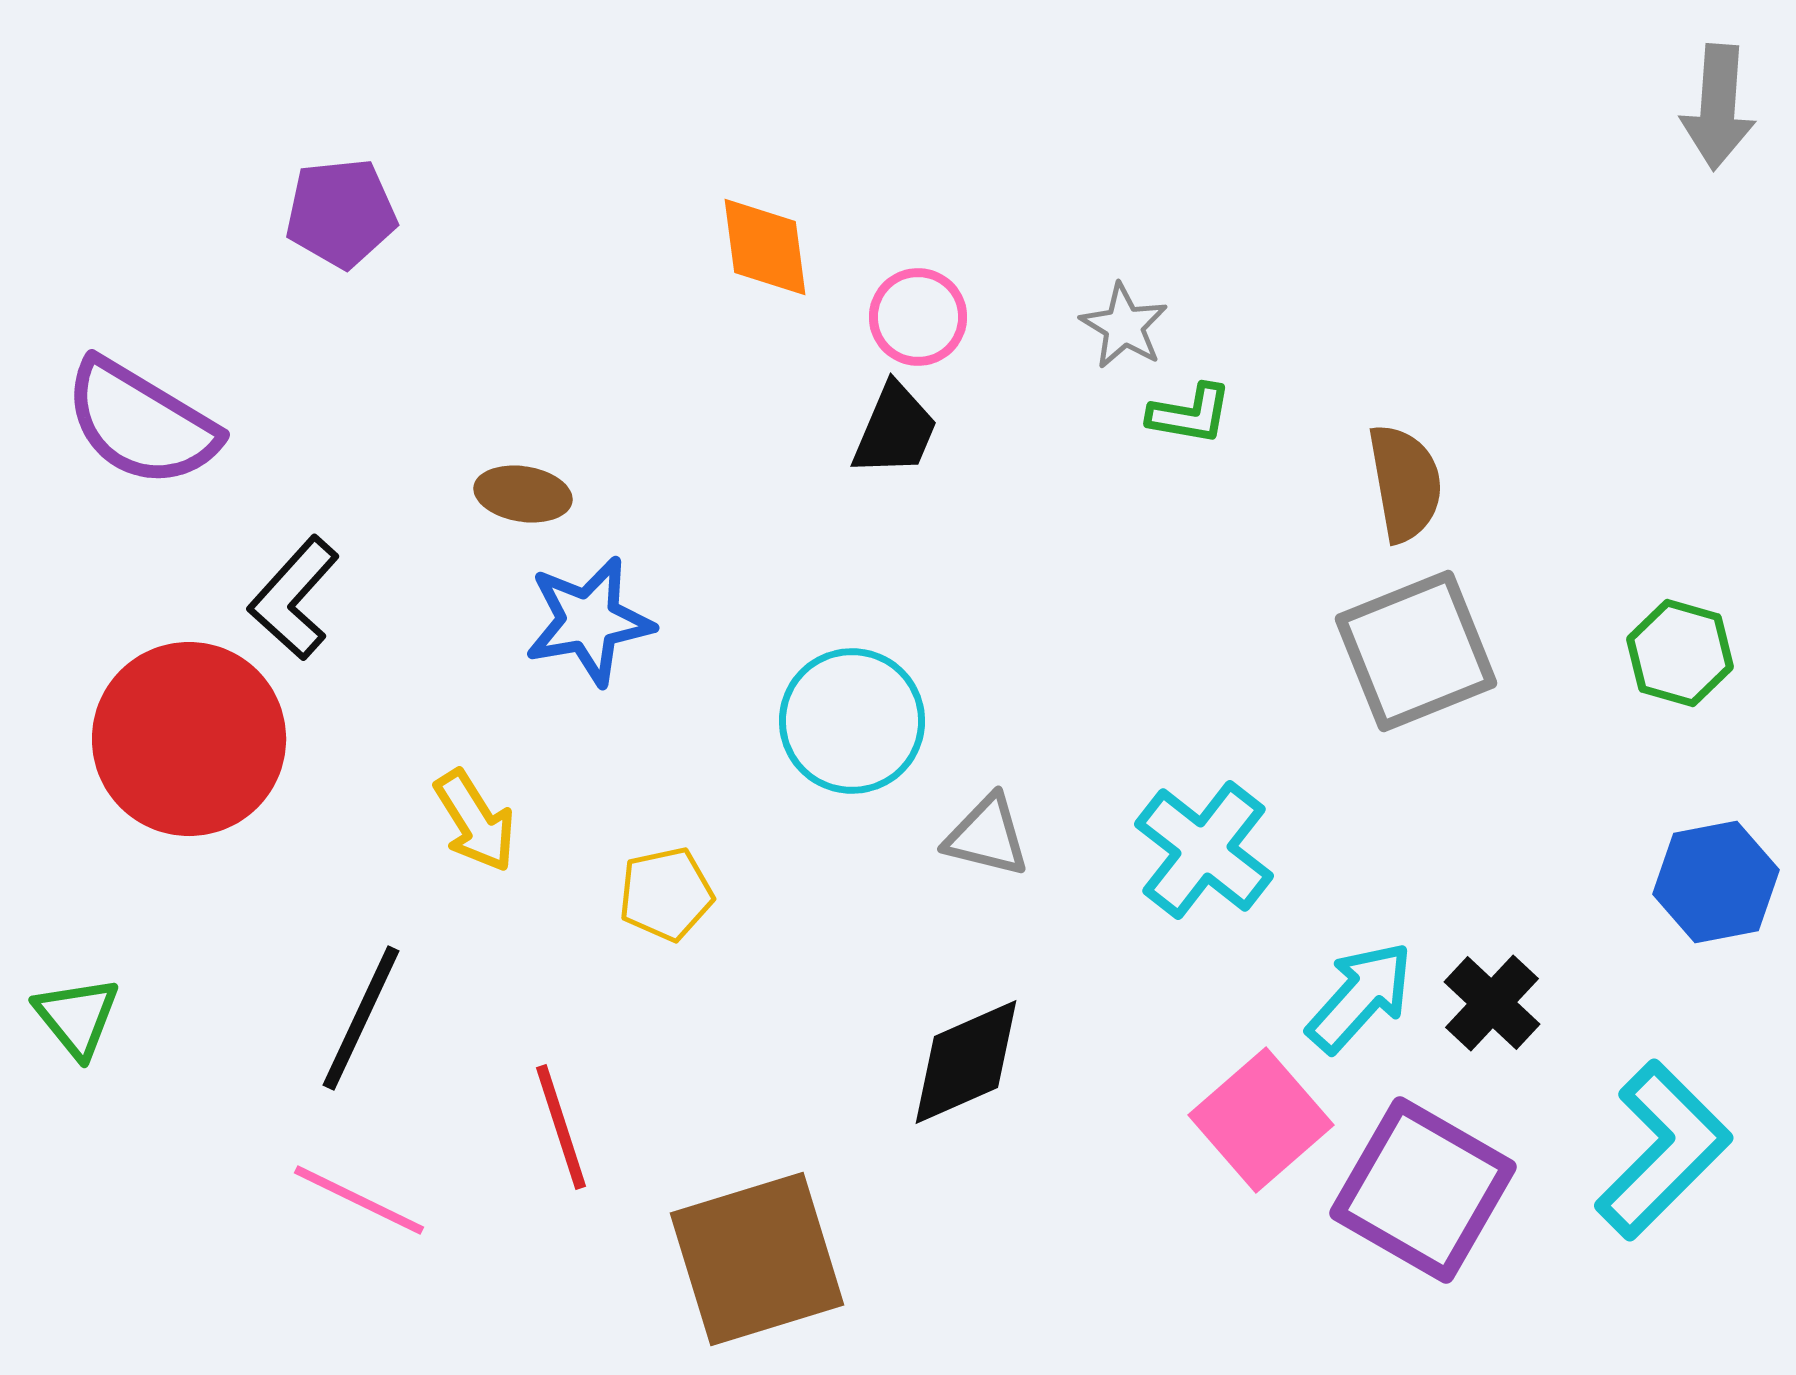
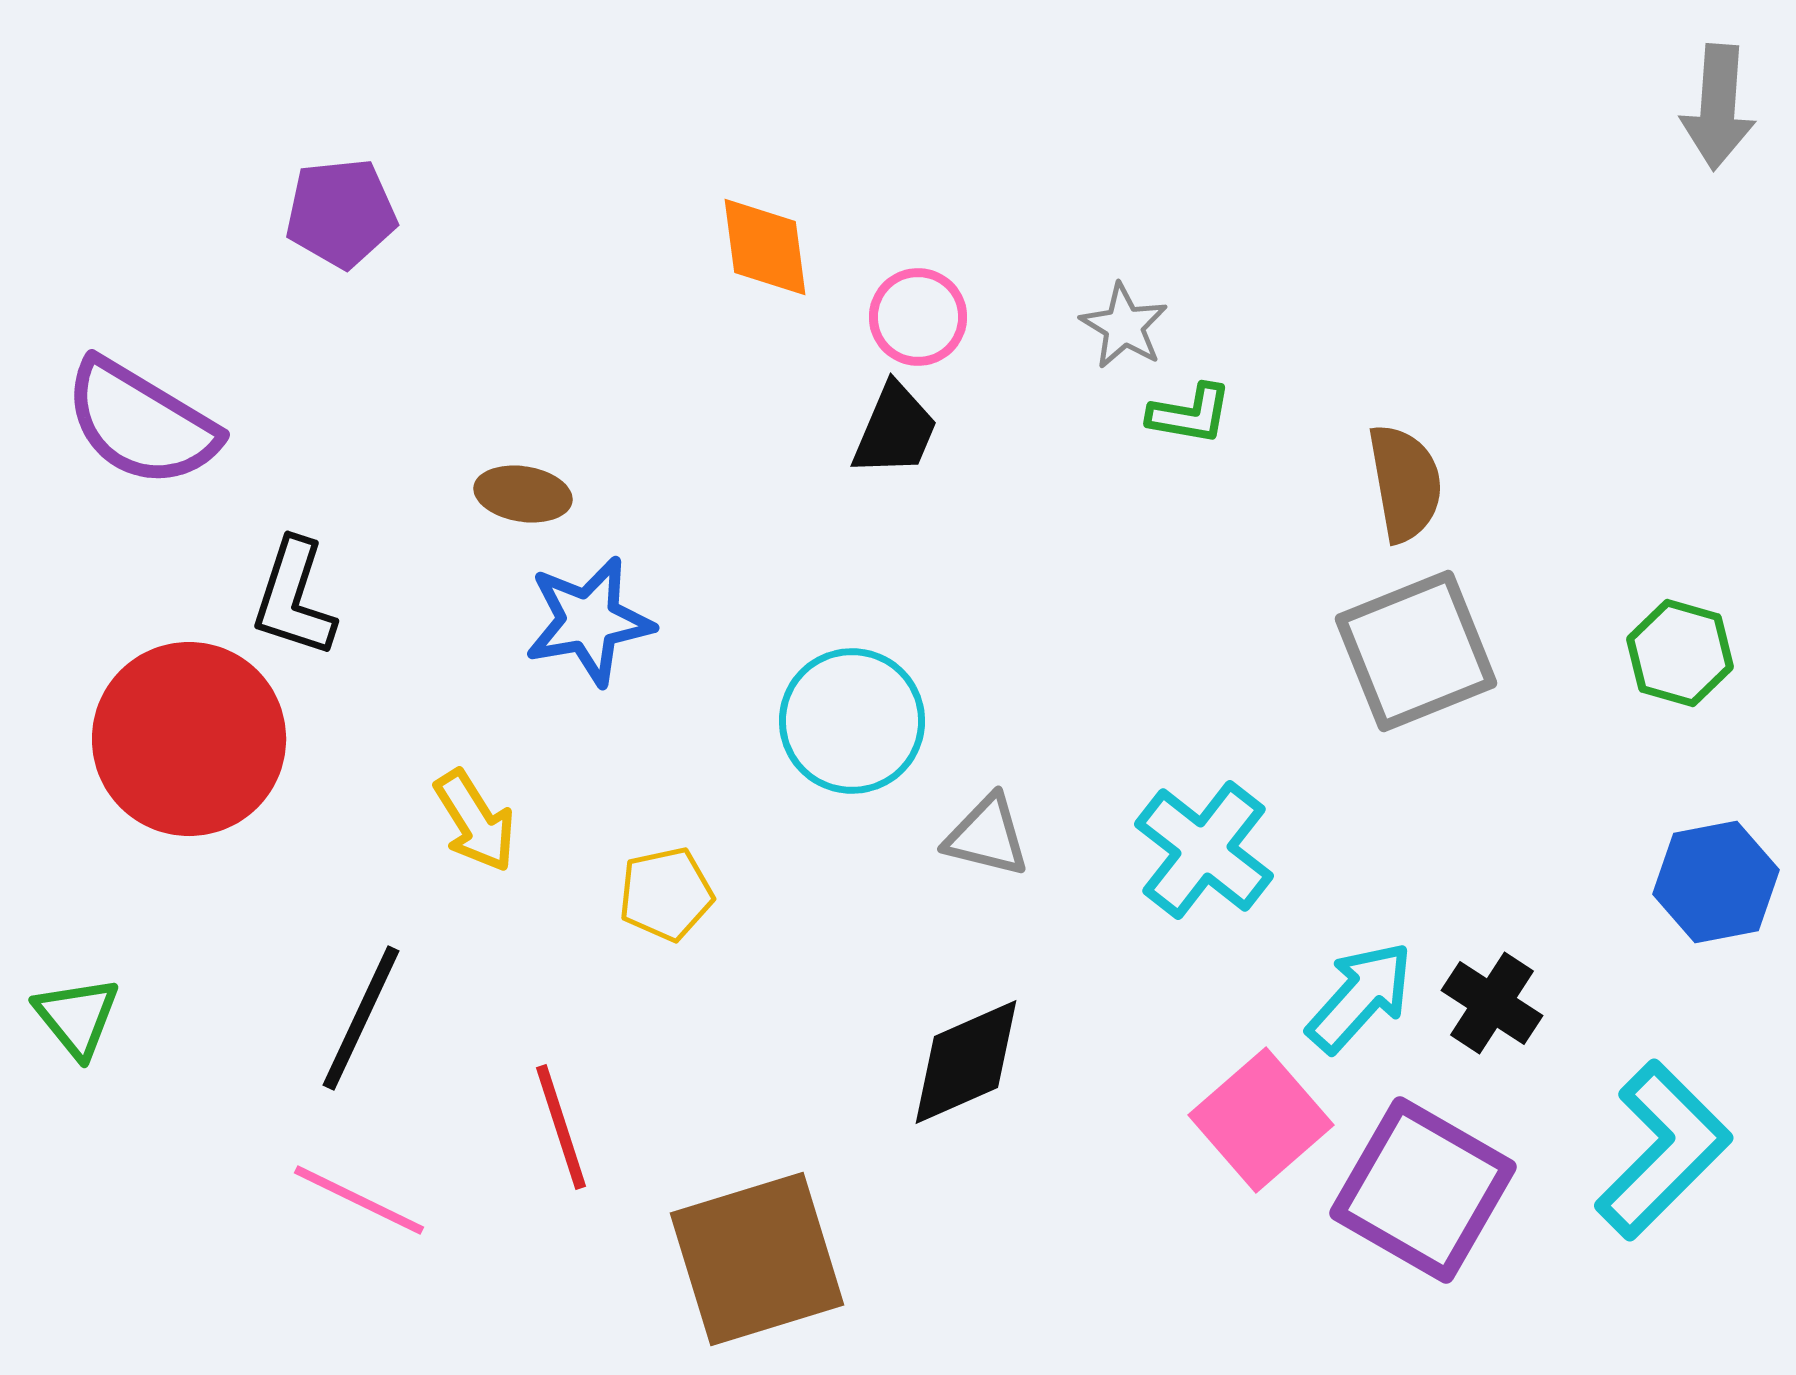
black L-shape: rotated 24 degrees counterclockwise
black cross: rotated 10 degrees counterclockwise
